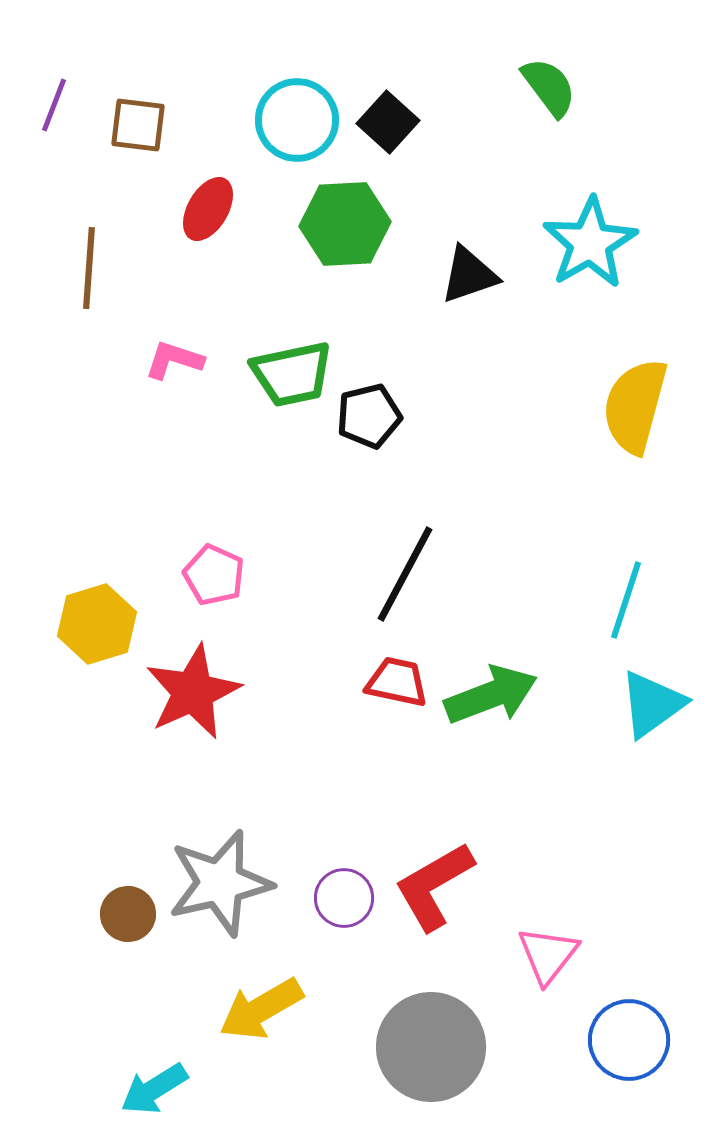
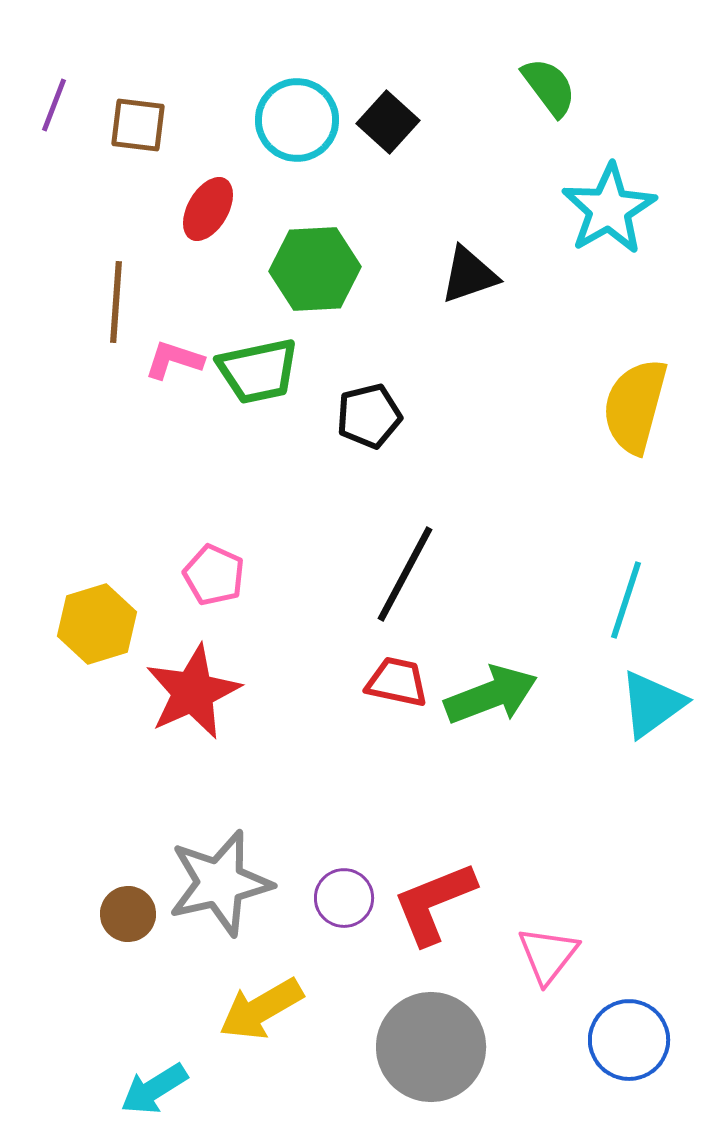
green hexagon: moved 30 px left, 45 px down
cyan star: moved 19 px right, 34 px up
brown line: moved 27 px right, 34 px down
green trapezoid: moved 34 px left, 3 px up
red L-shape: moved 17 px down; rotated 8 degrees clockwise
